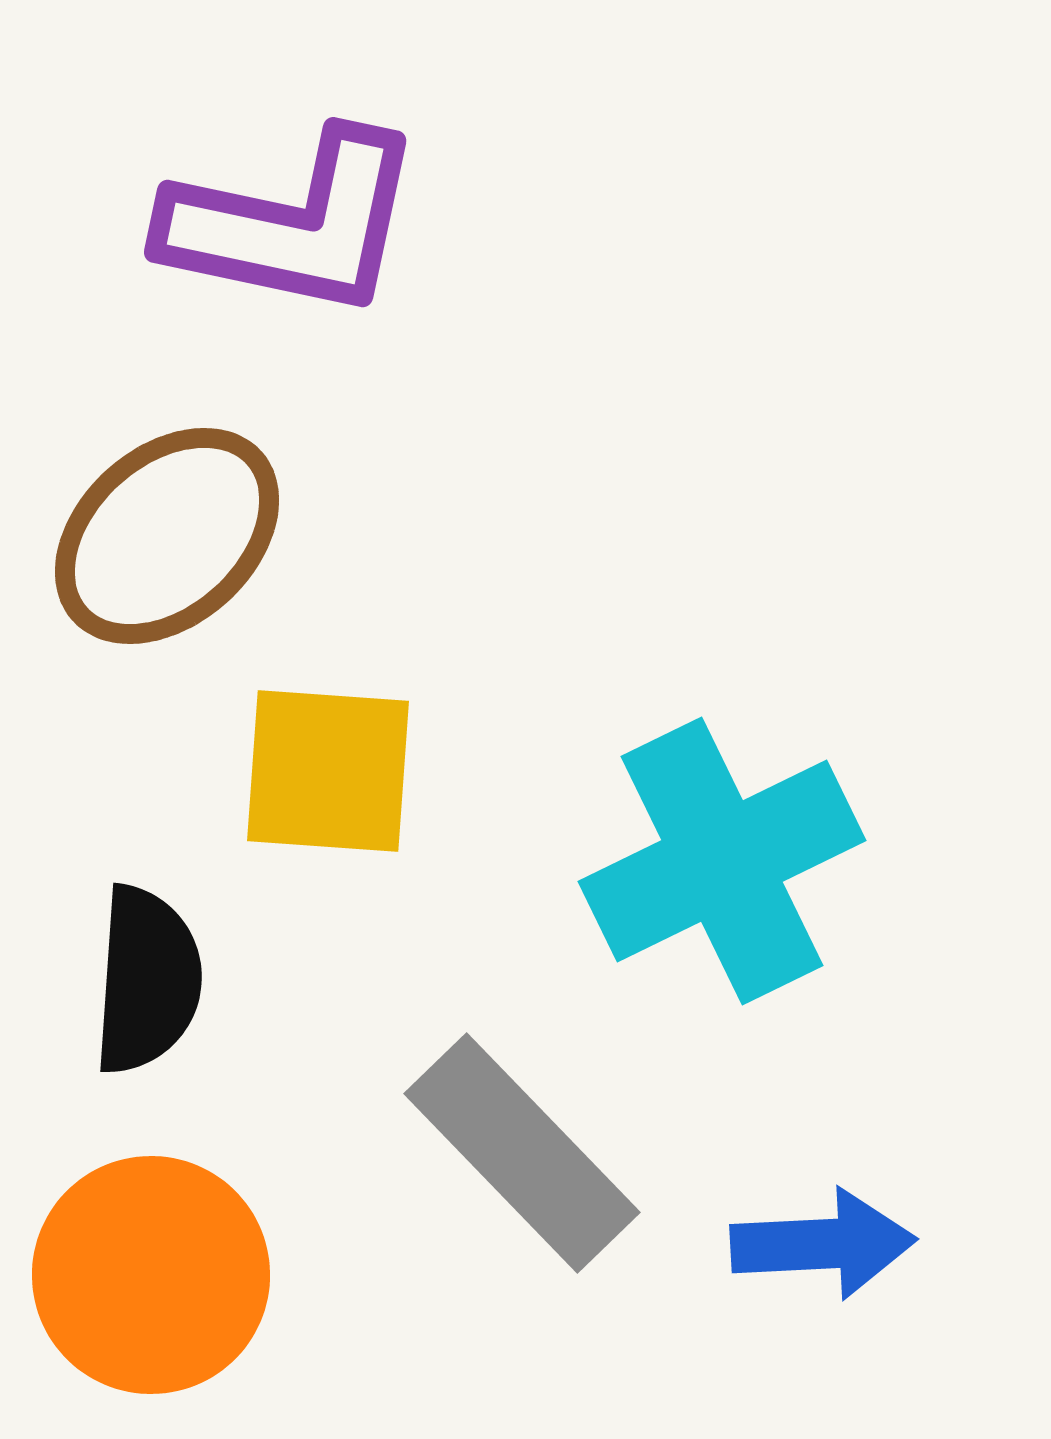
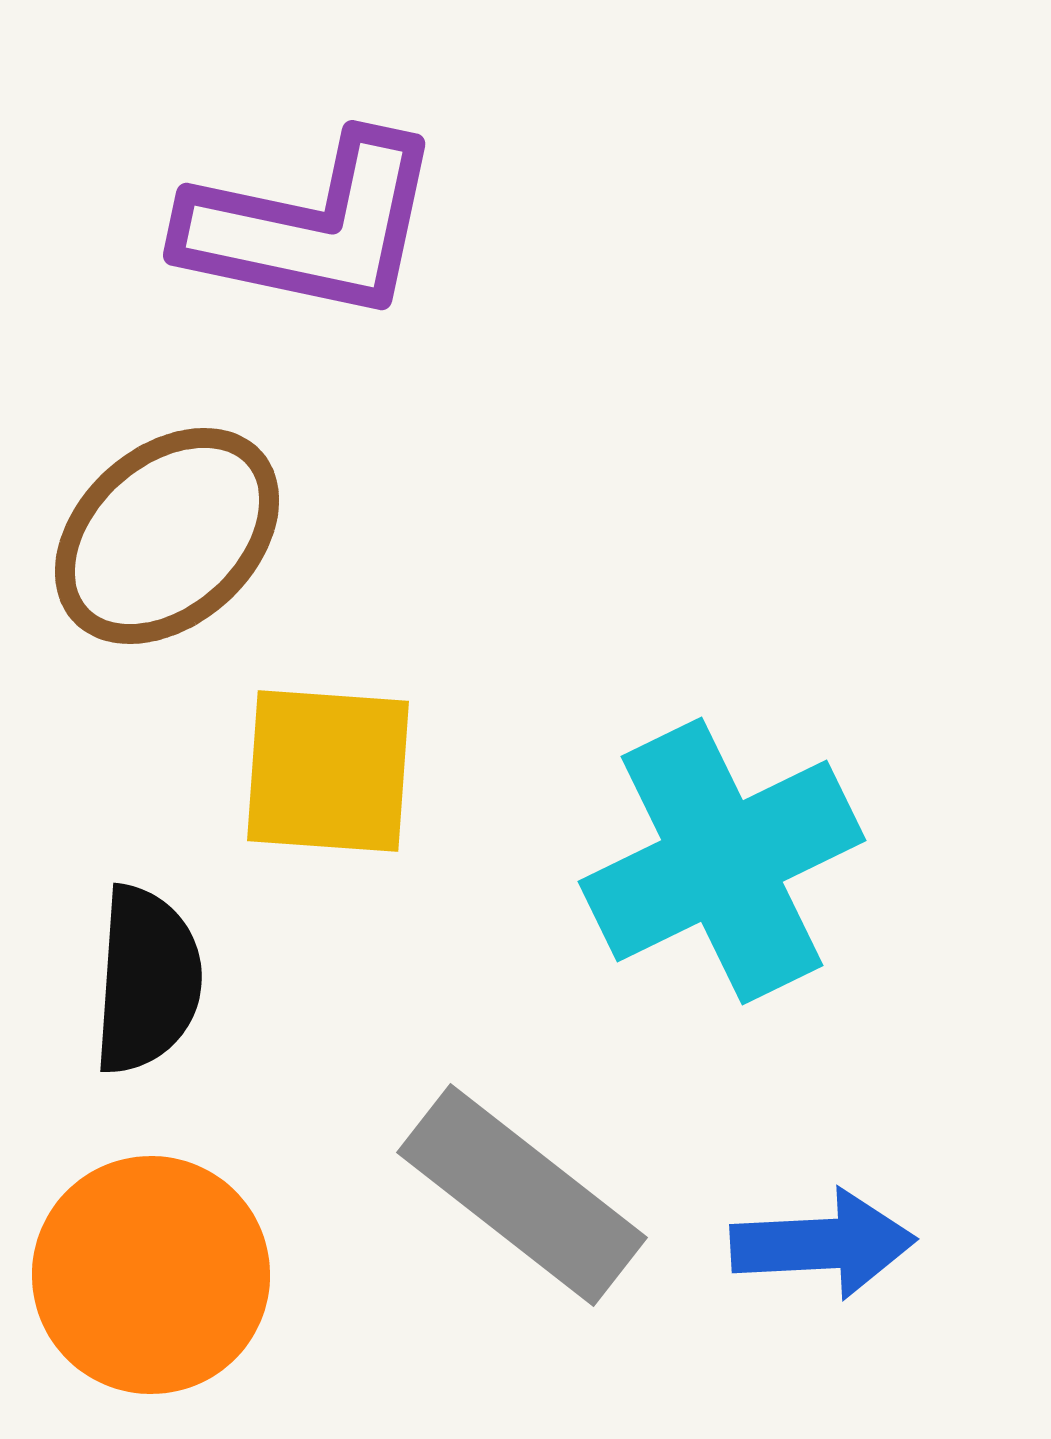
purple L-shape: moved 19 px right, 3 px down
gray rectangle: moved 42 px down; rotated 8 degrees counterclockwise
